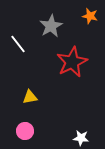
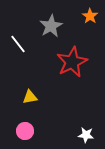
orange star: rotated 21 degrees clockwise
white star: moved 5 px right, 3 px up
